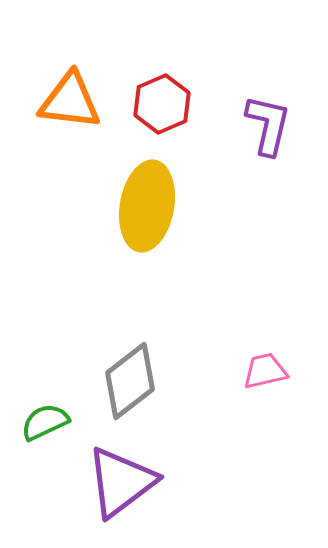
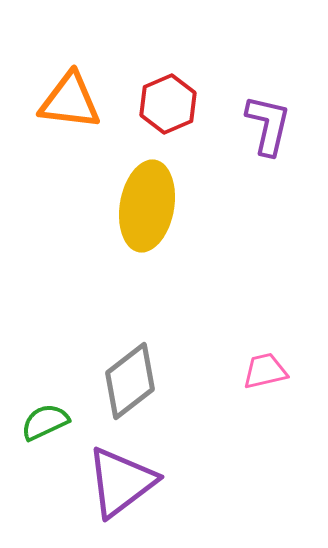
red hexagon: moved 6 px right
